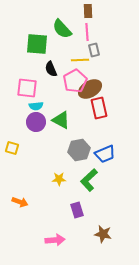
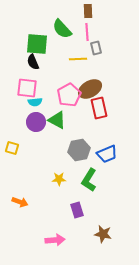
gray rectangle: moved 2 px right, 2 px up
yellow line: moved 2 px left, 1 px up
black semicircle: moved 18 px left, 7 px up
pink pentagon: moved 6 px left, 14 px down
cyan semicircle: moved 1 px left, 4 px up
green triangle: moved 4 px left
blue trapezoid: moved 2 px right
green L-shape: rotated 15 degrees counterclockwise
